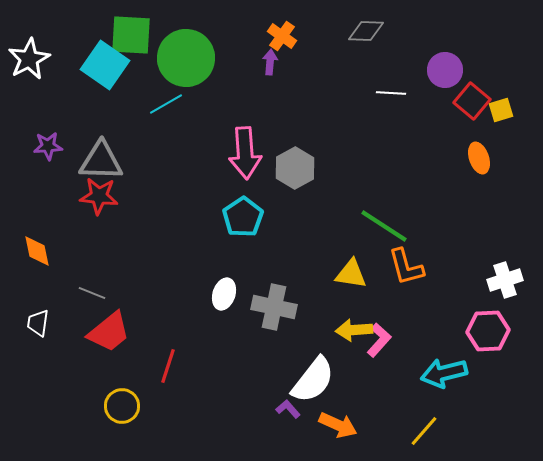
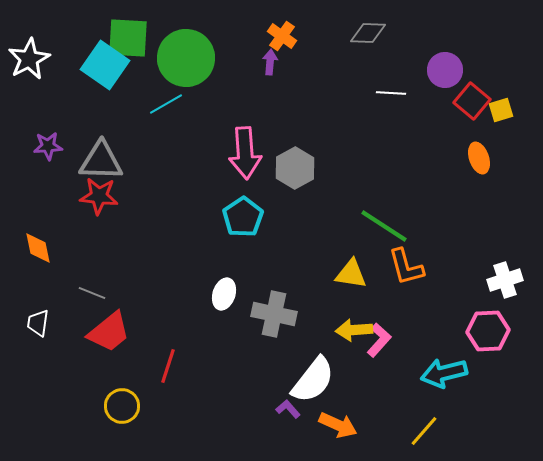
gray diamond: moved 2 px right, 2 px down
green square: moved 3 px left, 3 px down
orange diamond: moved 1 px right, 3 px up
gray cross: moved 7 px down
